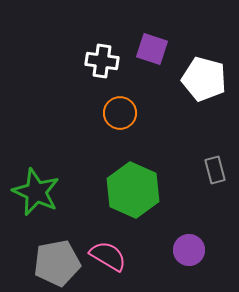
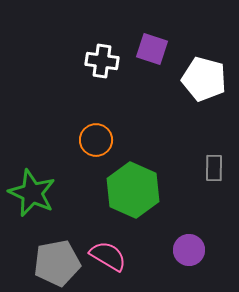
orange circle: moved 24 px left, 27 px down
gray rectangle: moved 1 px left, 2 px up; rotated 16 degrees clockwise
green star: moved 4 px left, 1 px down
